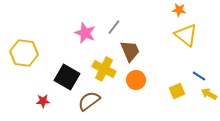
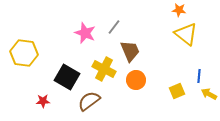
yellow triangle: moved 1 px up
blue line: rotated 64 degrees clockwise
